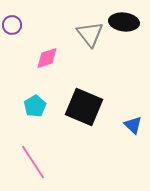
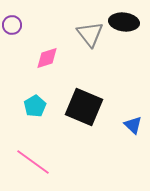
pink line: rotated 21 degrees counterclockwise
